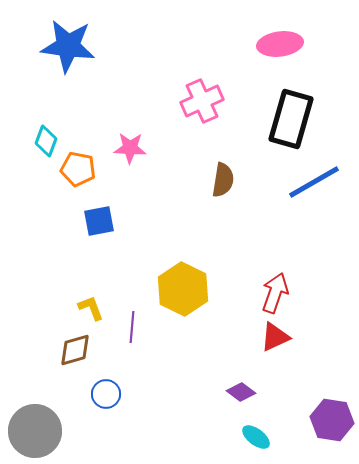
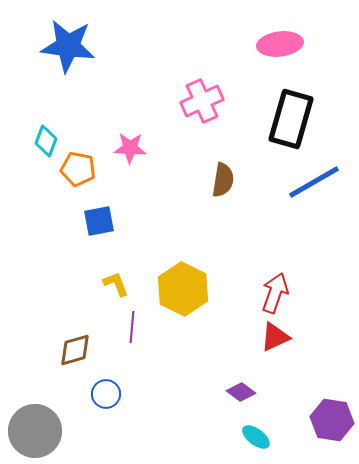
yellow L-shape: moved 25 px right, 24 px up
